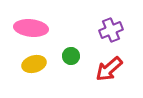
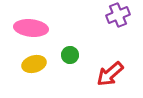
purple cross: moved 7 px right, 15 px up
green circle: moved 1 px left, 1 px up
red arrow: moved 1 px right, 5 px down
